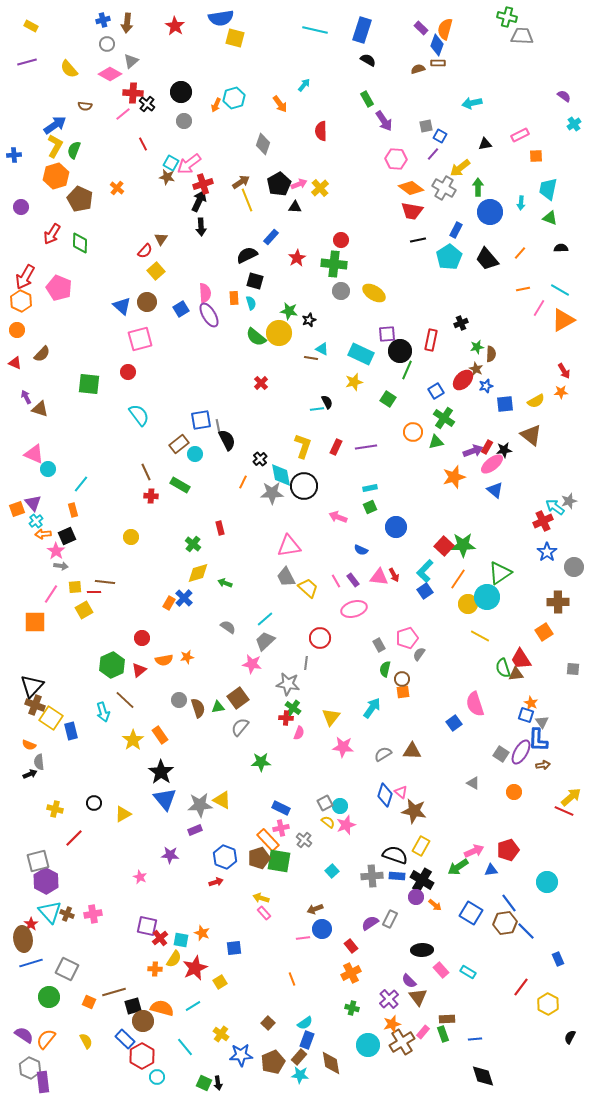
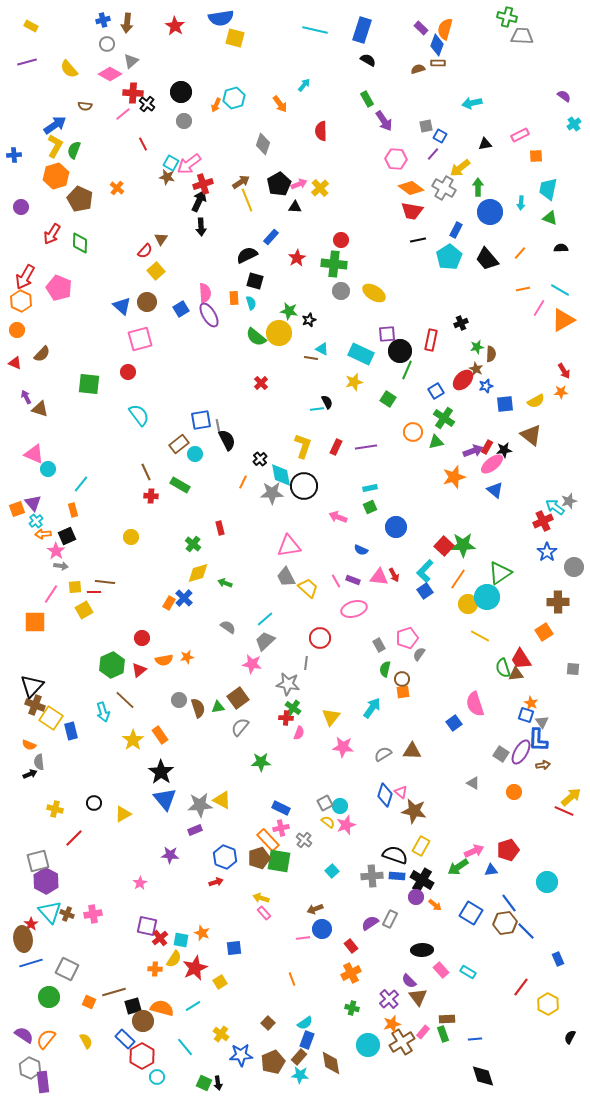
purple rectangle at (353, 580): rotated 32 degrees counterclockwise
pink star at (140, 877): moved 6 px down; rotated 16 degrees clockwise
